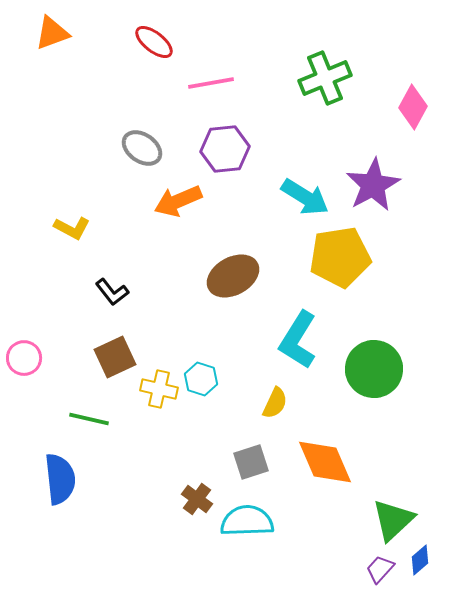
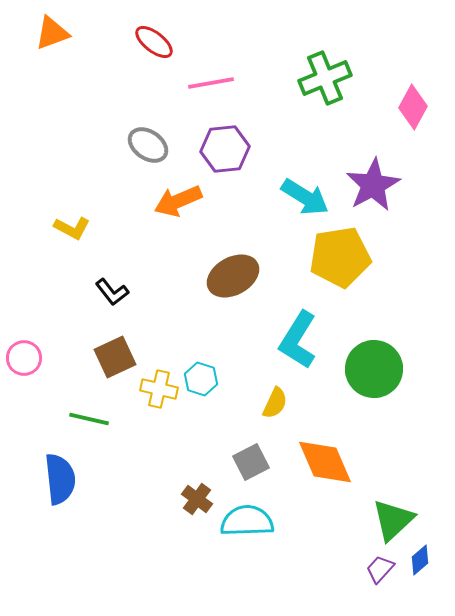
gray ellipse: moved 6 px right, 3 px up
gray square: rotated 9 degrees counterclockwise
